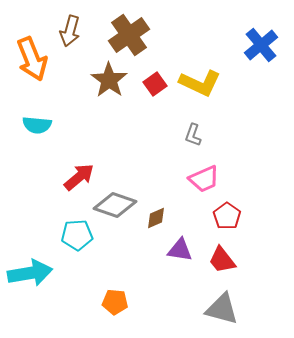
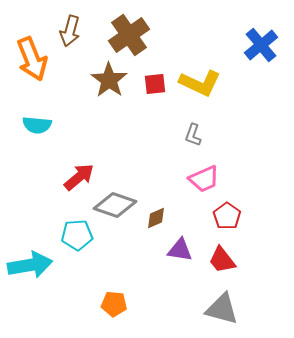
red square: rotated 30 degrees clockwise
cyan arrow: moved 8 px up
orange pentagon: moved 1 px left, 2 px down
